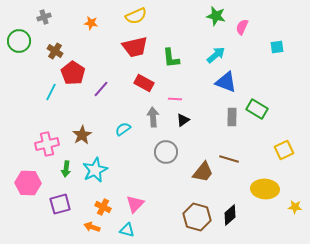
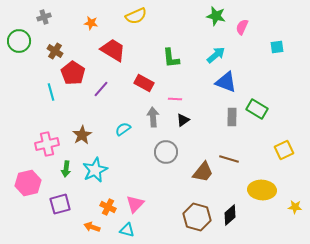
red trapezoid: moved 22 px left, 3 px down; rotated 136 degrees counterclockwise
cyan line: rotated 42 degrees counterclockwise
pink hexagon: rotated 15 degrees counterclockwise
yellow ellipse: moved 3 px left, 1 px down
orange cross: moved 5 px right
